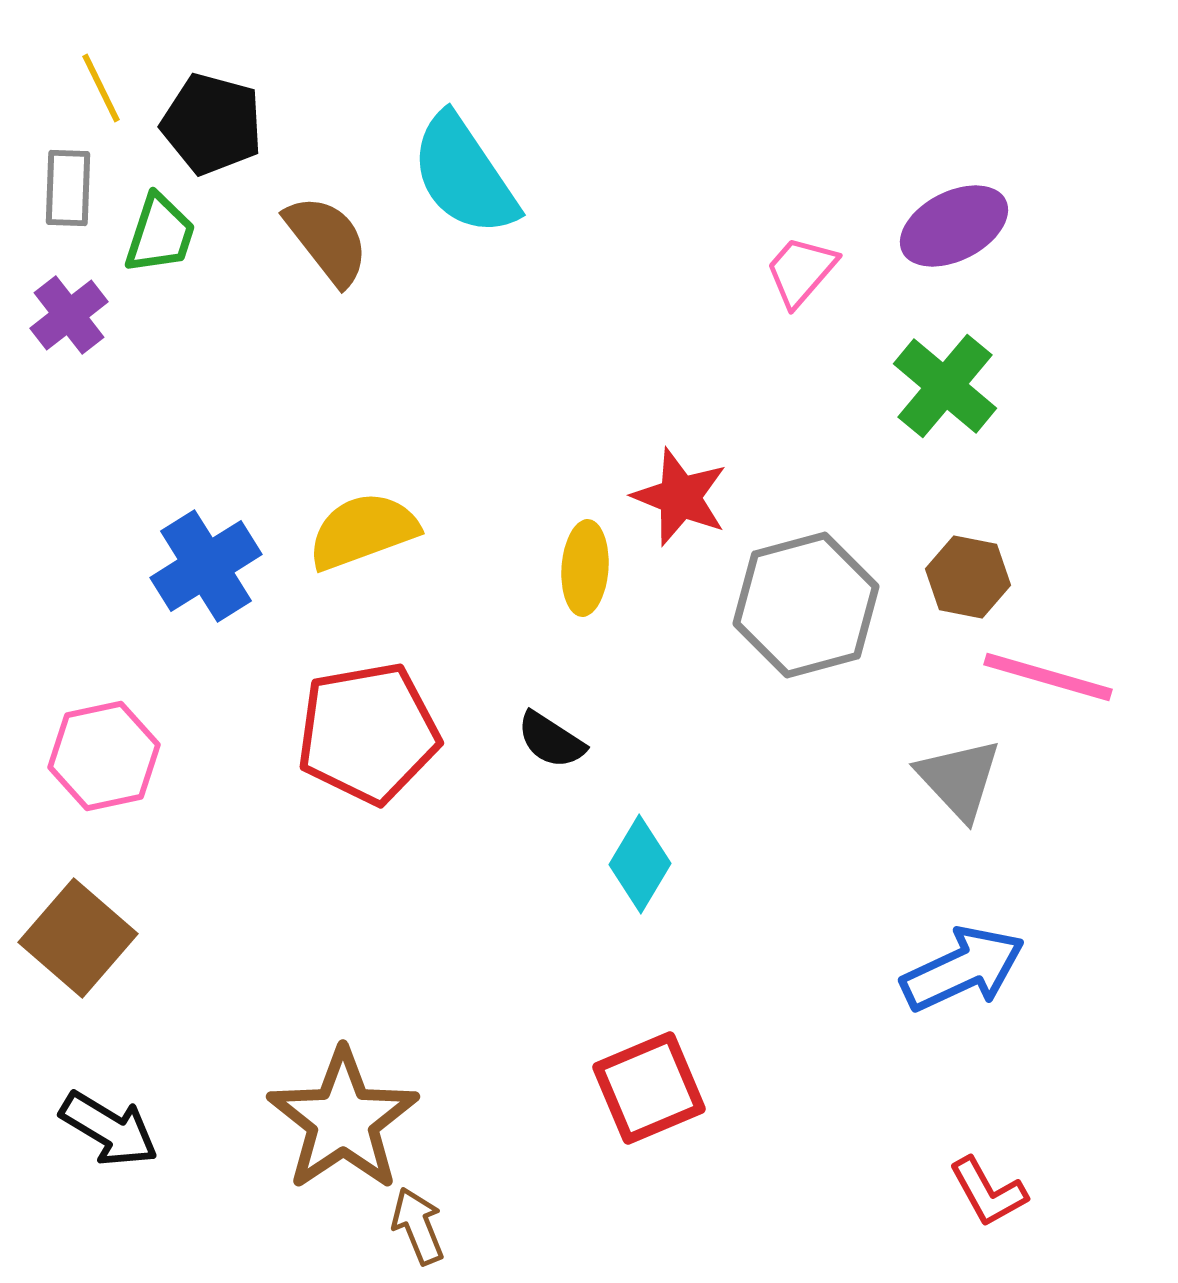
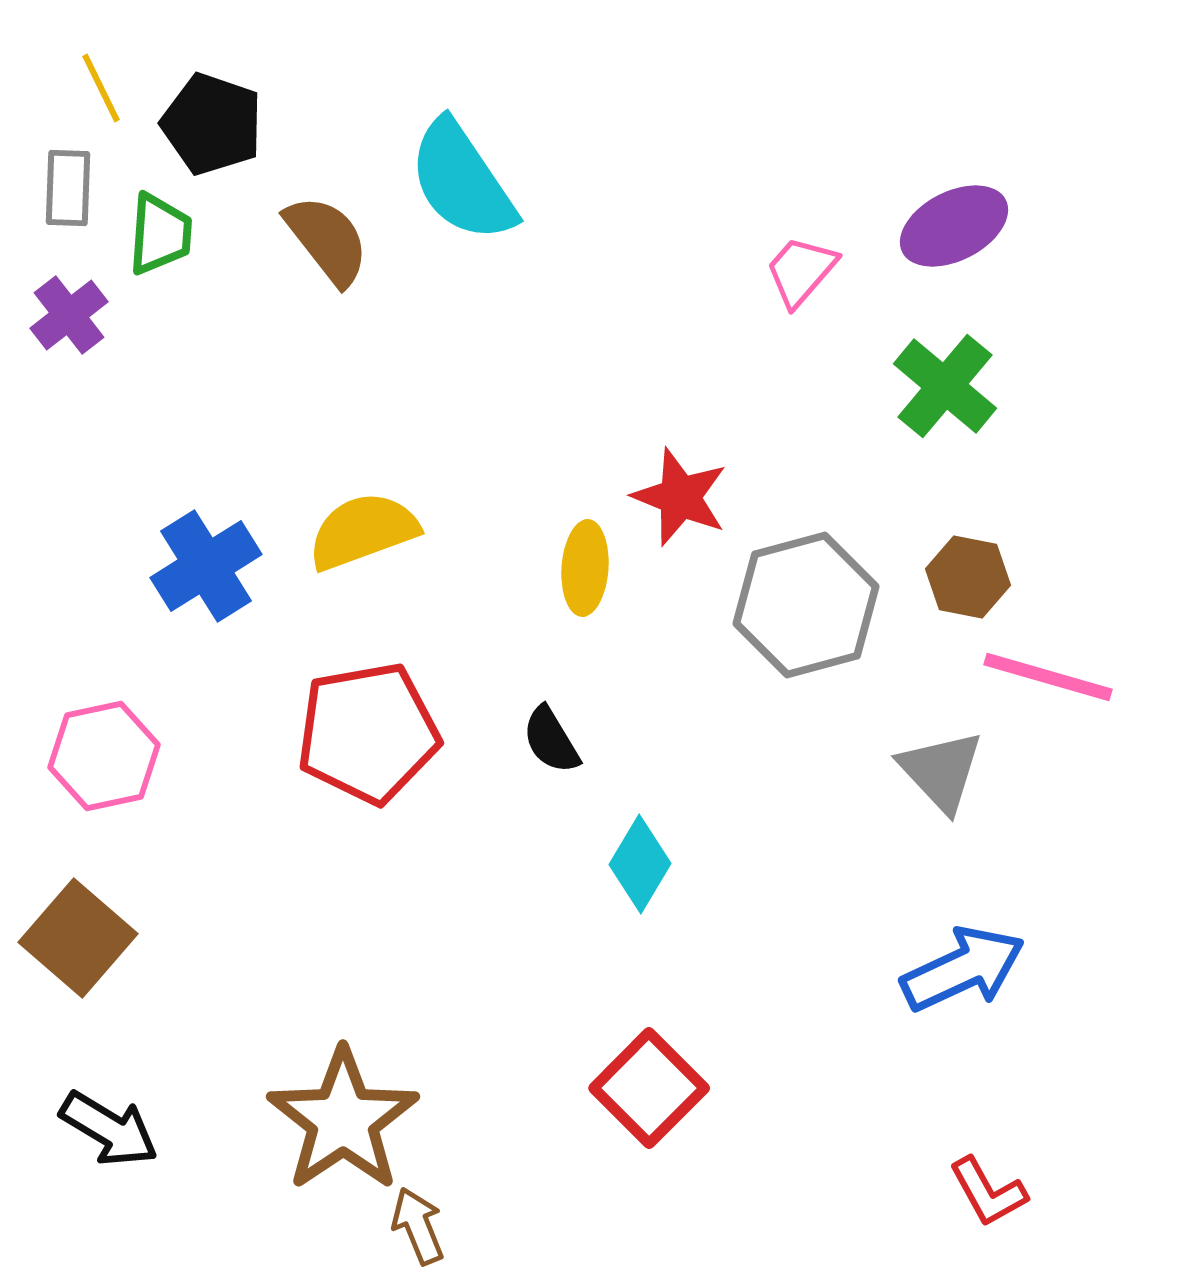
black pentagon: rotated 4 degrees clockwise
cyan semicircle: moved 2 px left, 6 px down
green trapezoid: rotated 14 degrees counterclockwise
black semicircle: rotated 26 degrees clockwise
gray triangle: moved 18 px left, 8 px up
red square: rotated 22 degrees counterclockwise
